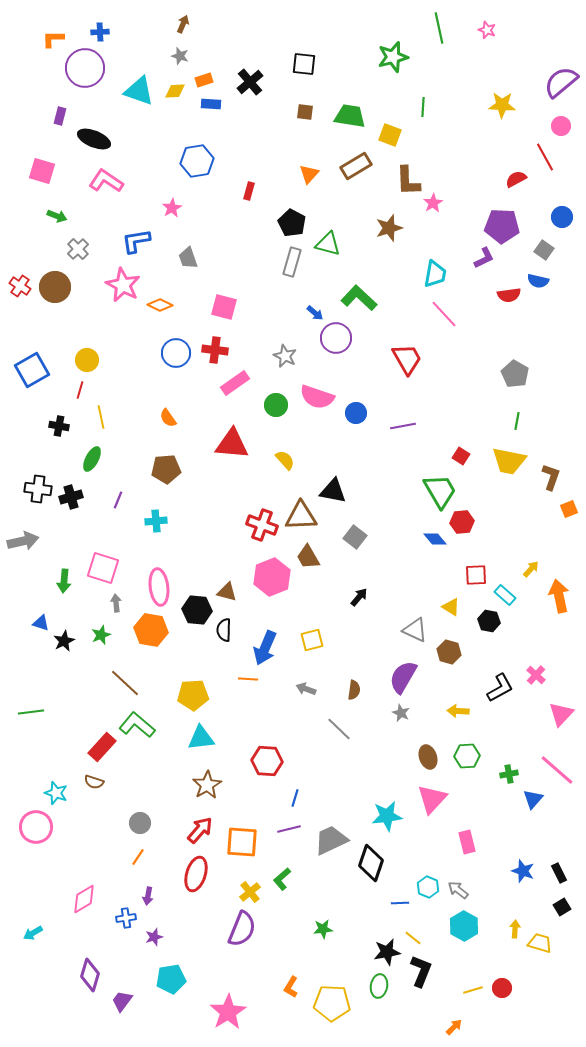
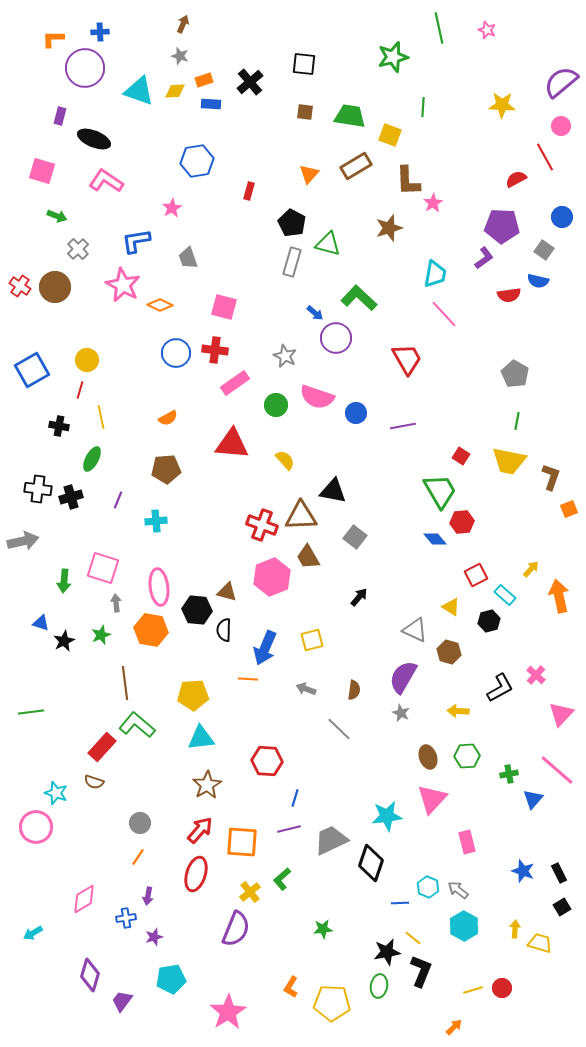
purple L-shape at (484, 258): rotated 10 degrees counterclockwise
orange semicircle at (168, 418): rotated 84 degrees counterclockwise
red square at (476, 575): rotated 25 degrees counterclockwise
black hexagon at (489, 621): rotated 25 degrees counterclockwise
brown line at (125, 683): rotated 40 degrees clockwise
purple semicircle at (242, 929): moved 6 px left
